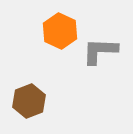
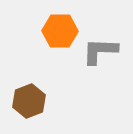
orange hexagon: rotated 24 degrees counterclockwise
